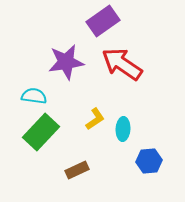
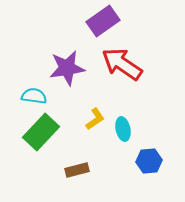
purple star: moved 1 px right, 6 px down
cyan ellipse: rotated 15 degrees counterclockwise
brown rectangle: rotated 10 degrees clockwise
